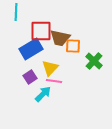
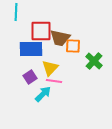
blue rectangle: rotated 30 degrees clockwise
